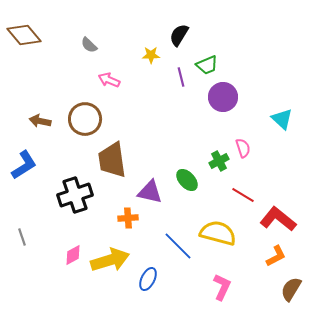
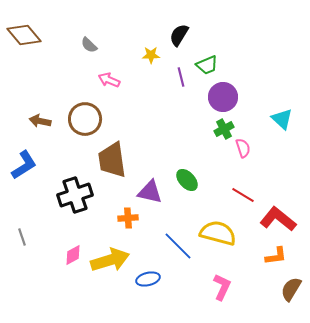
green cross: moved 5 px right, 32 px up
orange L-shape: rotated 20 degrees clockwise
blue ellipse: rotated 50 degrees clockwise
